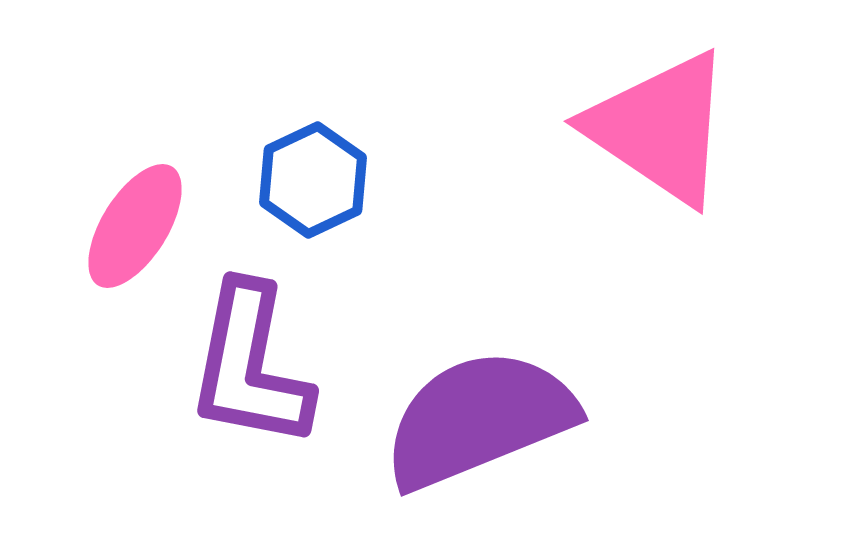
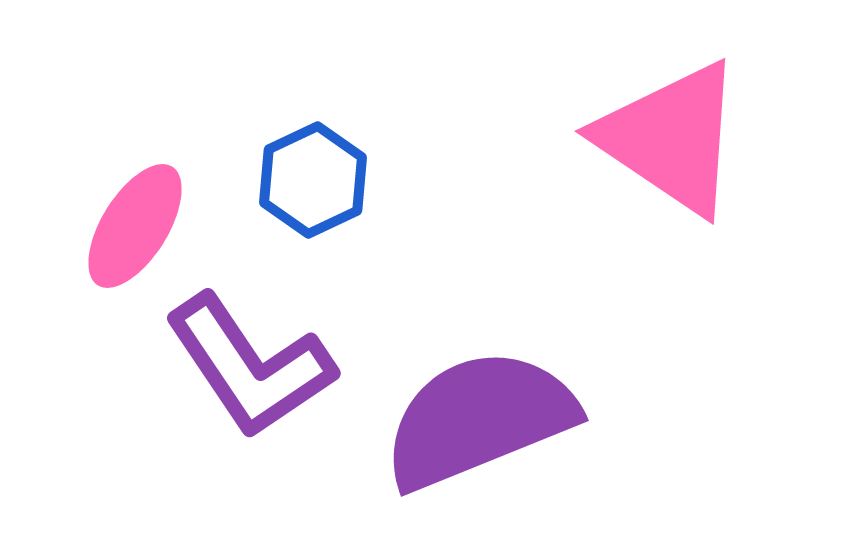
pink triangle: moved 11 px right, 10 px down
purple L-shape: rotated 45 degrees counterclockwise
